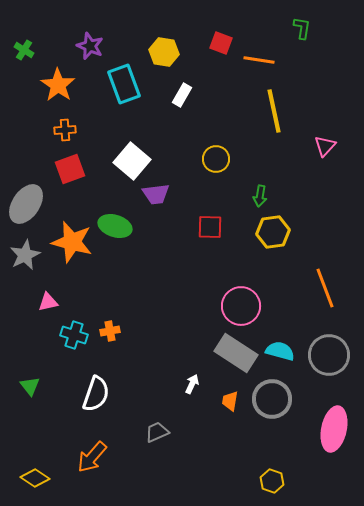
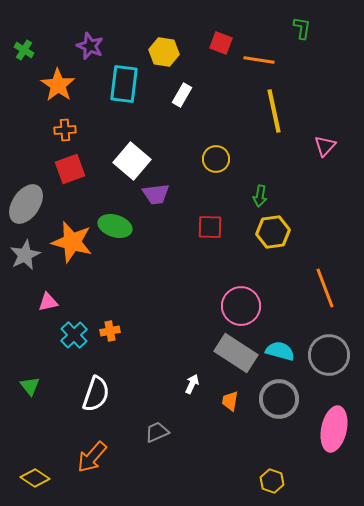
cyan rectangle at (124, 84): rotated 27 degrees clockwise
cyan cross at (74, 335): rotated 28 degrees clockwise
gray circle at (272, 399): moved 7 px right
